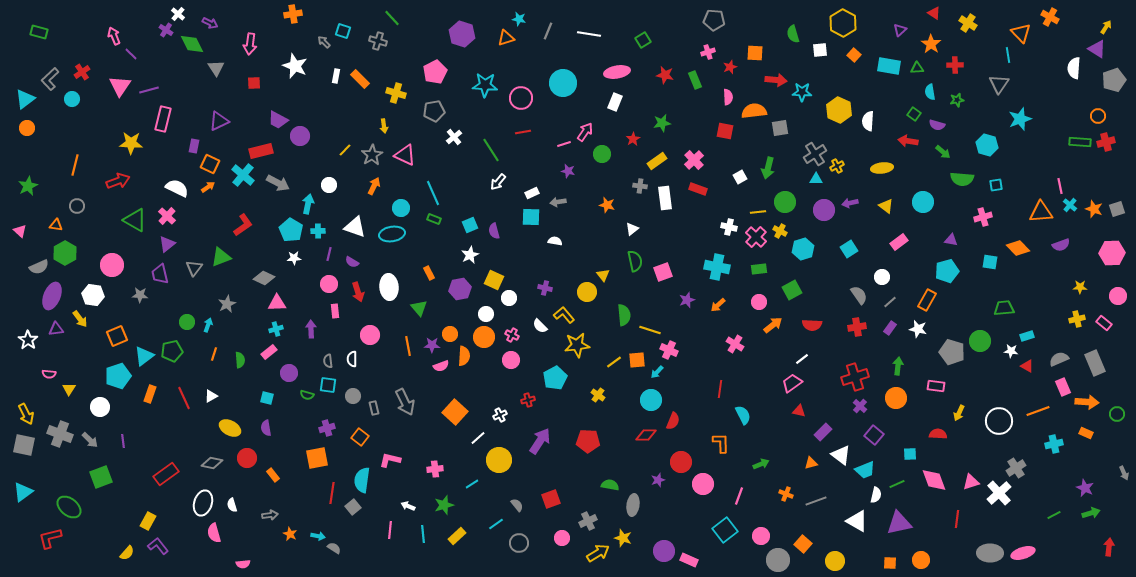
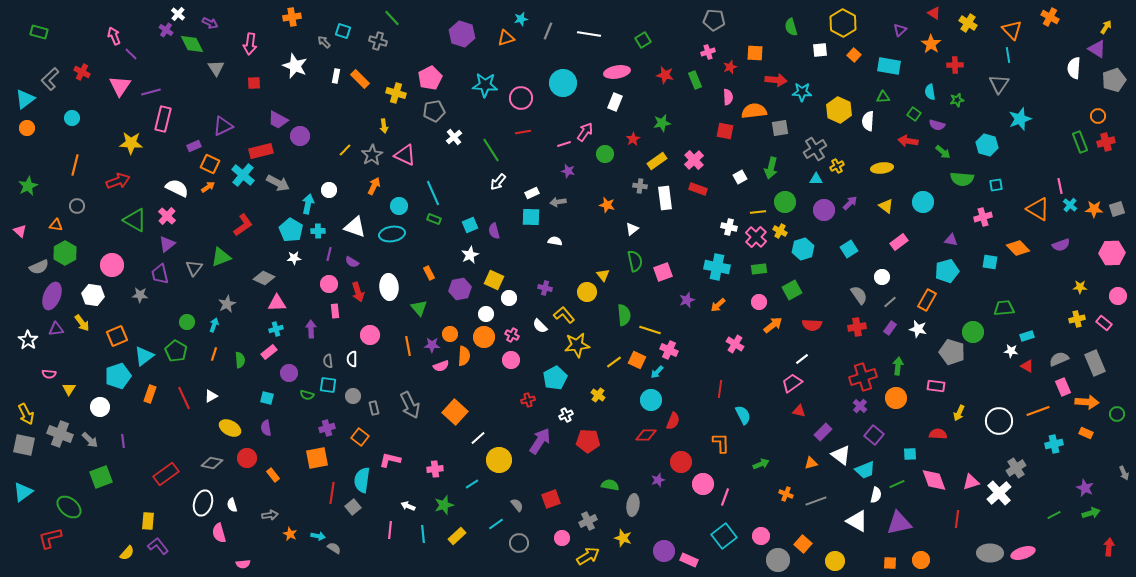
orange cross at (293, 14): moved 1 px left, 3 px down
cyan star at (519, 19): moved 2 px right; rotated 24 degrees counterclockwise
orange triangle at (1021, 33): moved 9 px left, 3 px up
green semicircle at (793, 34): moved 2 px left, 7 px up
green triangle at (917, 68): moved 34 px left, 29 px down
red cross at (82, 72): rotated 28 degrees counterclockwise
pink pentagon at (435, 72): moved 5 px left, 6 px down
purple line at (149, 90): moved 2 px right, 2 px down
cyan circle at (72, 99): moved 19 px down
purple triangle at (219, 121): moved 4 px right, 5 px down
green rectangle at (1080, 142): rotated 65 degrees clockwise
purple rectangle at (194, 146): rotated 56 degrees clockwise
green circle at (602, 154): moved 3 px right
gray cross at (815, 154): moved 5 px up
green arrow at (768, 168): moved 3 px right
white circle at (329, 185): moved 5 px down
purple arrow at (850, 203): rotated 147 degrees clockwise
cyan circle at (401, 208): moved 2 px left, 2 px up
orange star at (1094, 209): rotated 18 degrees counterclockwise
orange triangle at (1041, 212): moved 3 px left, 3 px up; rotated 35 degrees clockwise
yellow arrow at (80, 319): moved 2 px right, 4 px down
cyan arrow at (208, 325): moved 6 px right
green circle at (980, 341): moved 7 px left, 9 px up
green pentagon at (172, 351): moved 4 px right; rotated 30 degrees counterclockwise
orange square at (637, 360): rotated 30 degrees clockwise
red cross at (855, 377): moved 8 px right
gray arrow at (405, 402): moved 5 px right, 3 px down
white cross at (500, 415): moved 66 px right
pink line at (739, 496): moved 14 px left, 1 px down
yellow rectangle at (148, 521): rotated 24 degrees counterclockwise
cyan square at (725, 530): moved 1 px left, 6 px down
pink semicircle at (214, 533): moved 5 px right
yellow arrow at (598, 553): moved 10 px left, 3 px down
